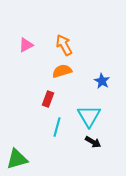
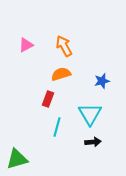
orange arrow: moved 1 px down
orange semicircle: moved 1 px left, 3 px down
blue star: rotated 28 degrees clockwise
cyan triangle: moved 1 px right, 2 px up
black arrow: rotated 35 degrees counterclockwise
